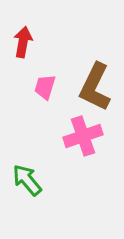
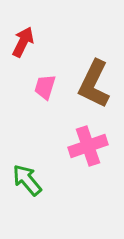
red arrow: rotated 16 degrees clockwise
brown L-shape: moved 1 px left, 3 px up
pink cross: moved 5 px right, 10 px down
